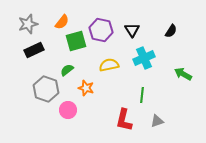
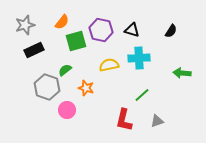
gray star: moved 3 px left, 1 px down
black triangle: rotated 42 degrees counterclockwise
cyan cross: moved 5 px left; rotated 20 degrees clockwise
green semicircle: moved 2 px left
green arrow: moved 1 px left, 1 px up; rotated 24 degrees counterclockwise
gray hexagon: moved 1 px right, 2 px up
green line: rotated 42 degrees clockwise
pink circle: moved 1 px left
